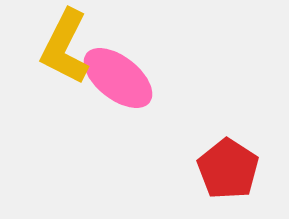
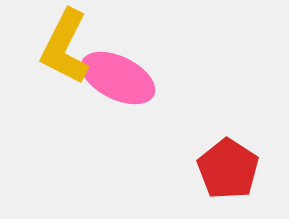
pink ellipse: rotated 12 degrees counterclockwise
